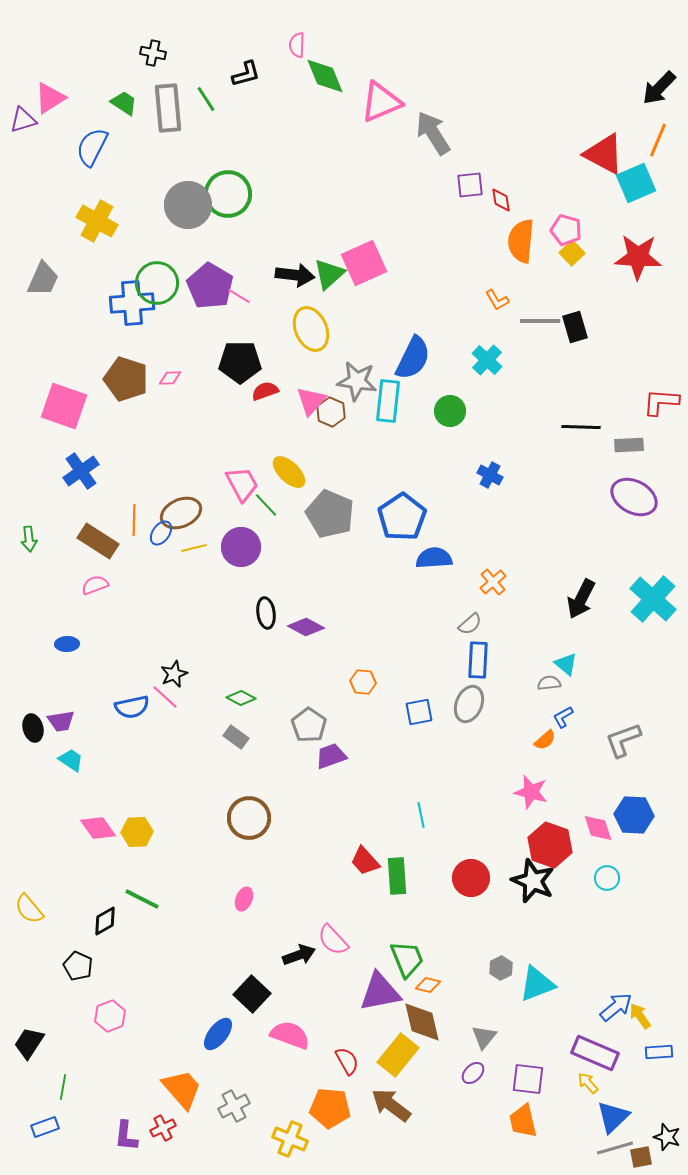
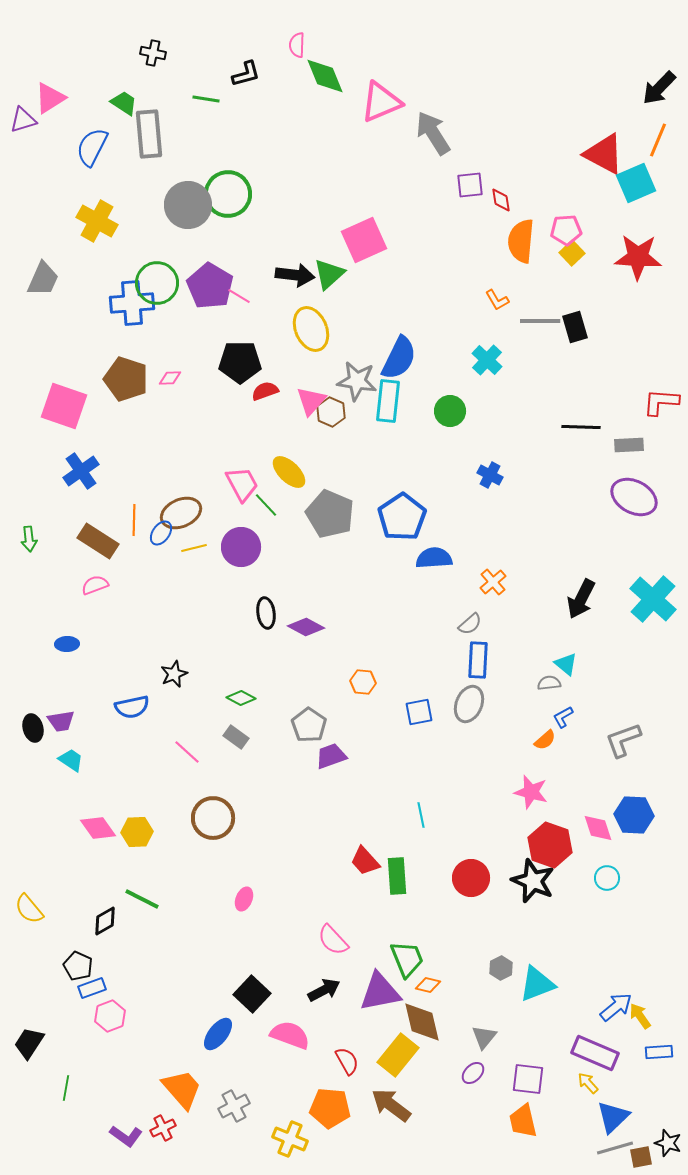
green line at (206, 99): rotated 48 degrees counterclockwise
gray rectangle at (168, 108): moved 19 px left, 26 px down
pink pentagon at (566, 230): rotated 20 degrees counterclockwise
pink square at (364, 263): moved 23 px up
blue semicircle at (413, 358): moved 14 px left
pink line at (165, 697): moved 22 px right, 55 px down
brown circle at (249, 818): moved 36 px left
black arrow at (299, 955): moved 25 px right, 35 px down; rotated 8 degrees counterclockwise
green line at (63, 1087): moved 3 px right, 1 px down
blue rectangle at (45, 1127): moved 47 px right, 139 px up
purple L-shape at (126, 1136): rotated 60 degrees counterclockwise
black star at (667, 1137): moved 1 px right, 6 px down
